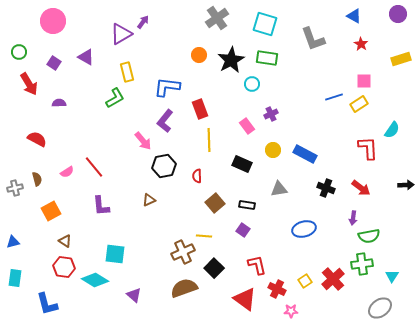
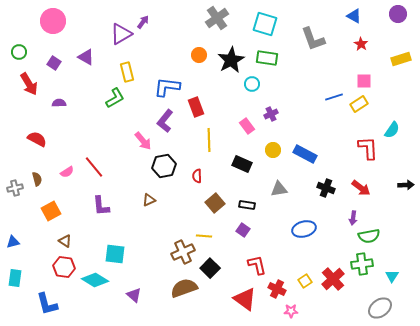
red rectangle at (200, 109): moved 4 px left, 2 px up
black square at (214, 268): moved 4 px left
